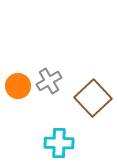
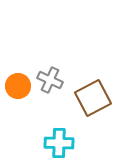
gray cross: moved 1 px right, 1 px up; rotated 35 degrees counterclockwise
brown square: rotated 15 degrees clockwise
